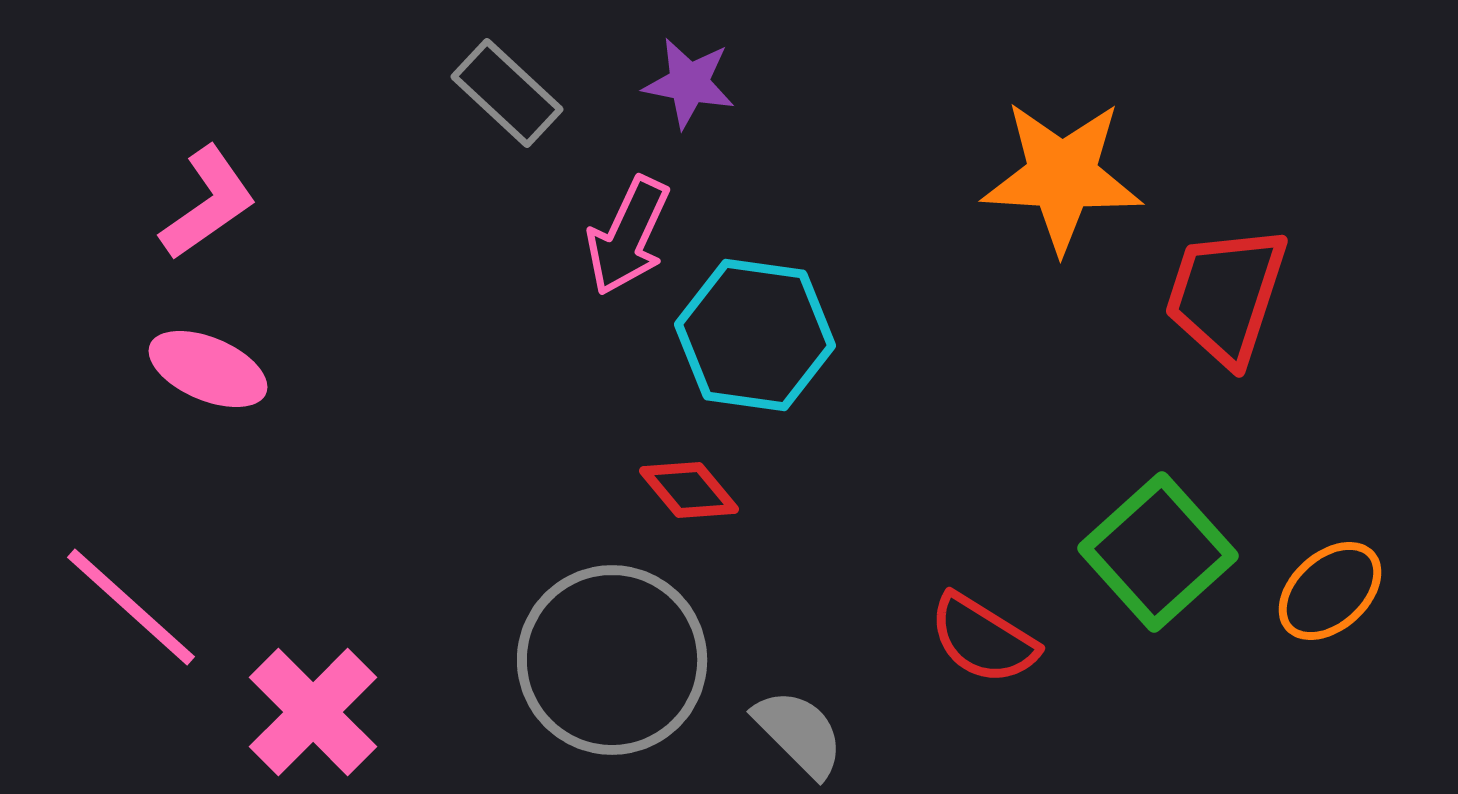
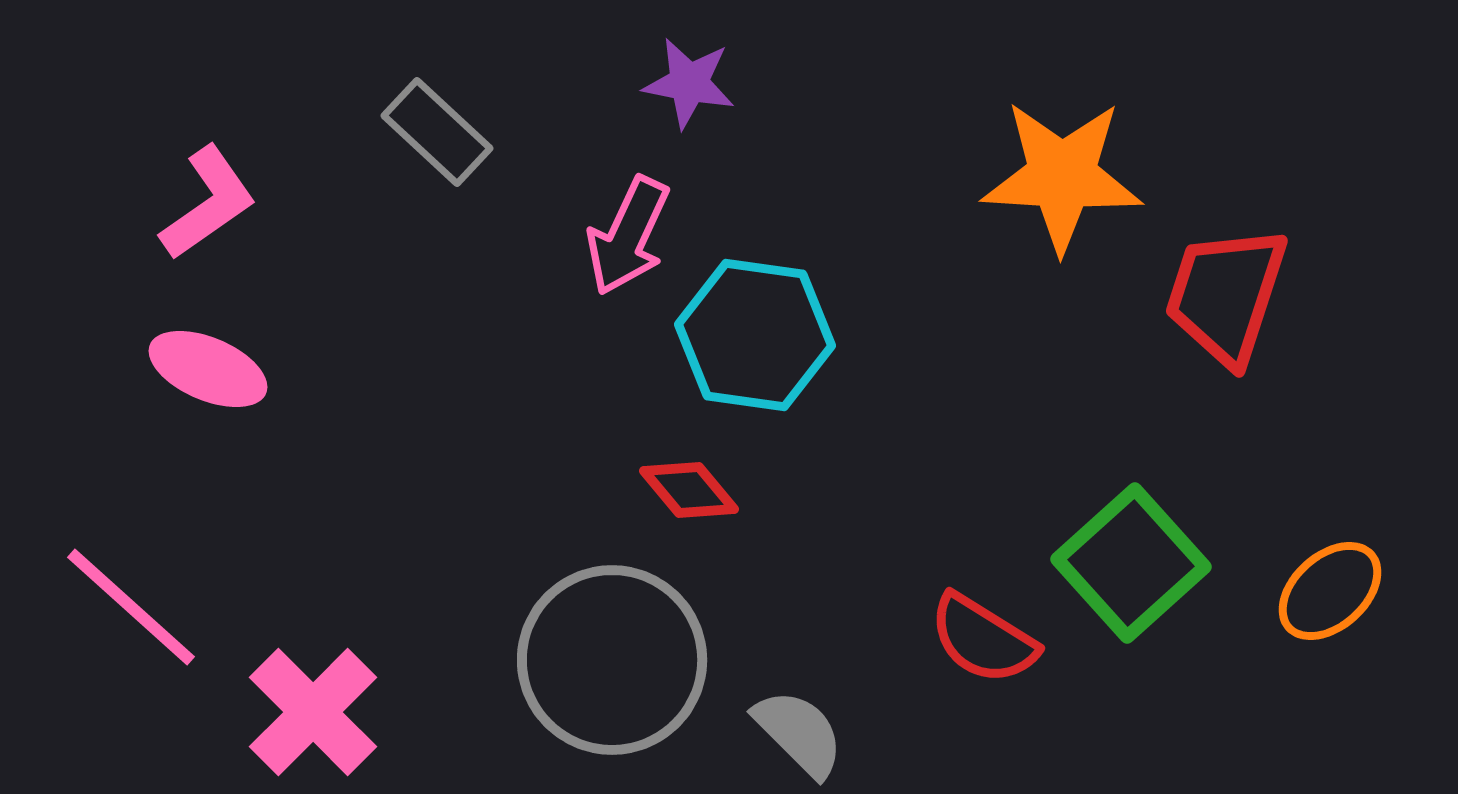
gray rectangle: moved 70 px left, 39 px down
green square: moved 27 px left, 11 px down
